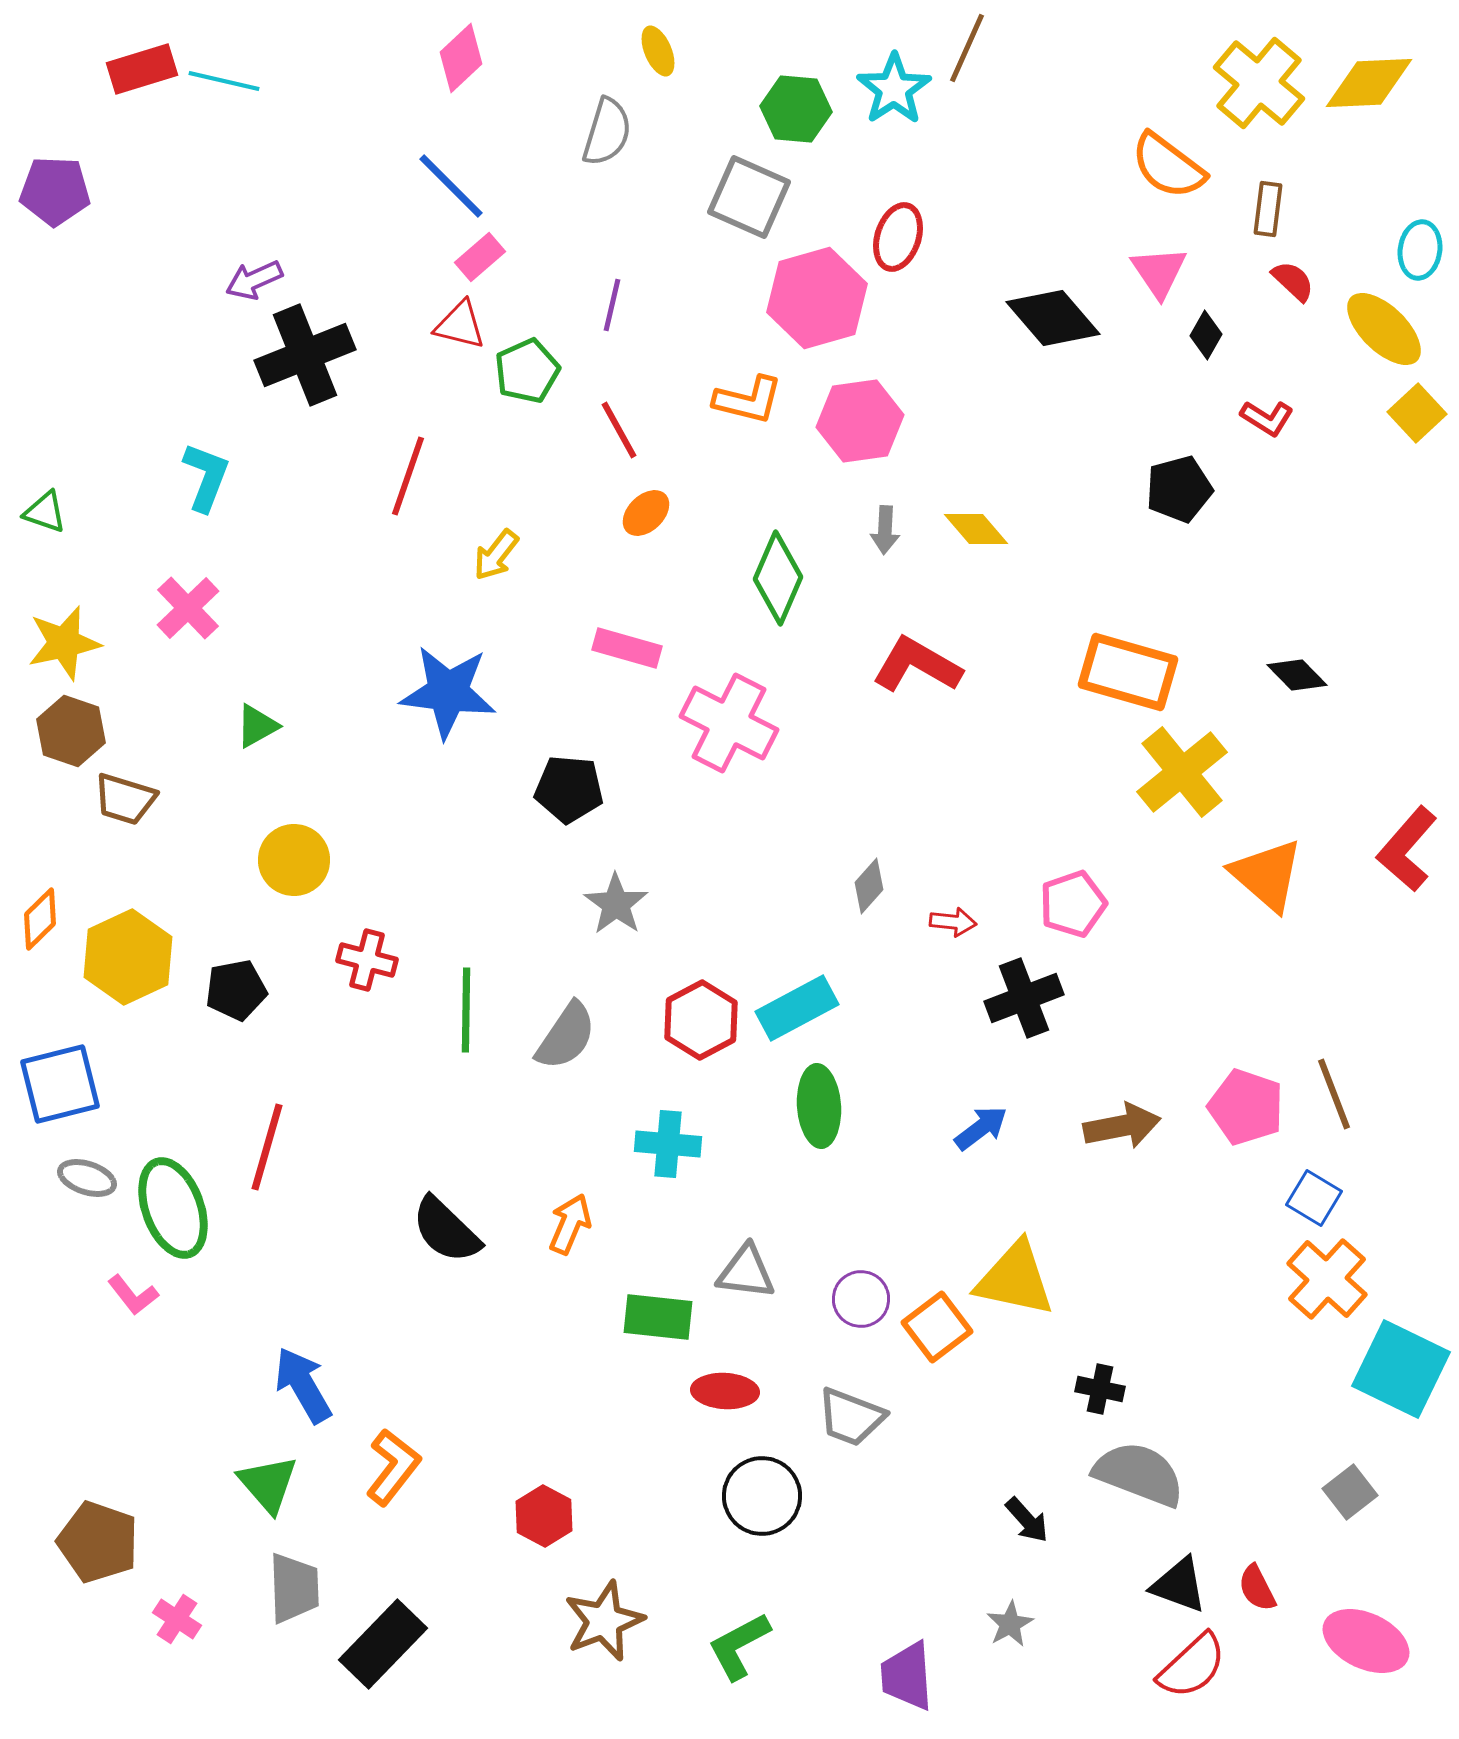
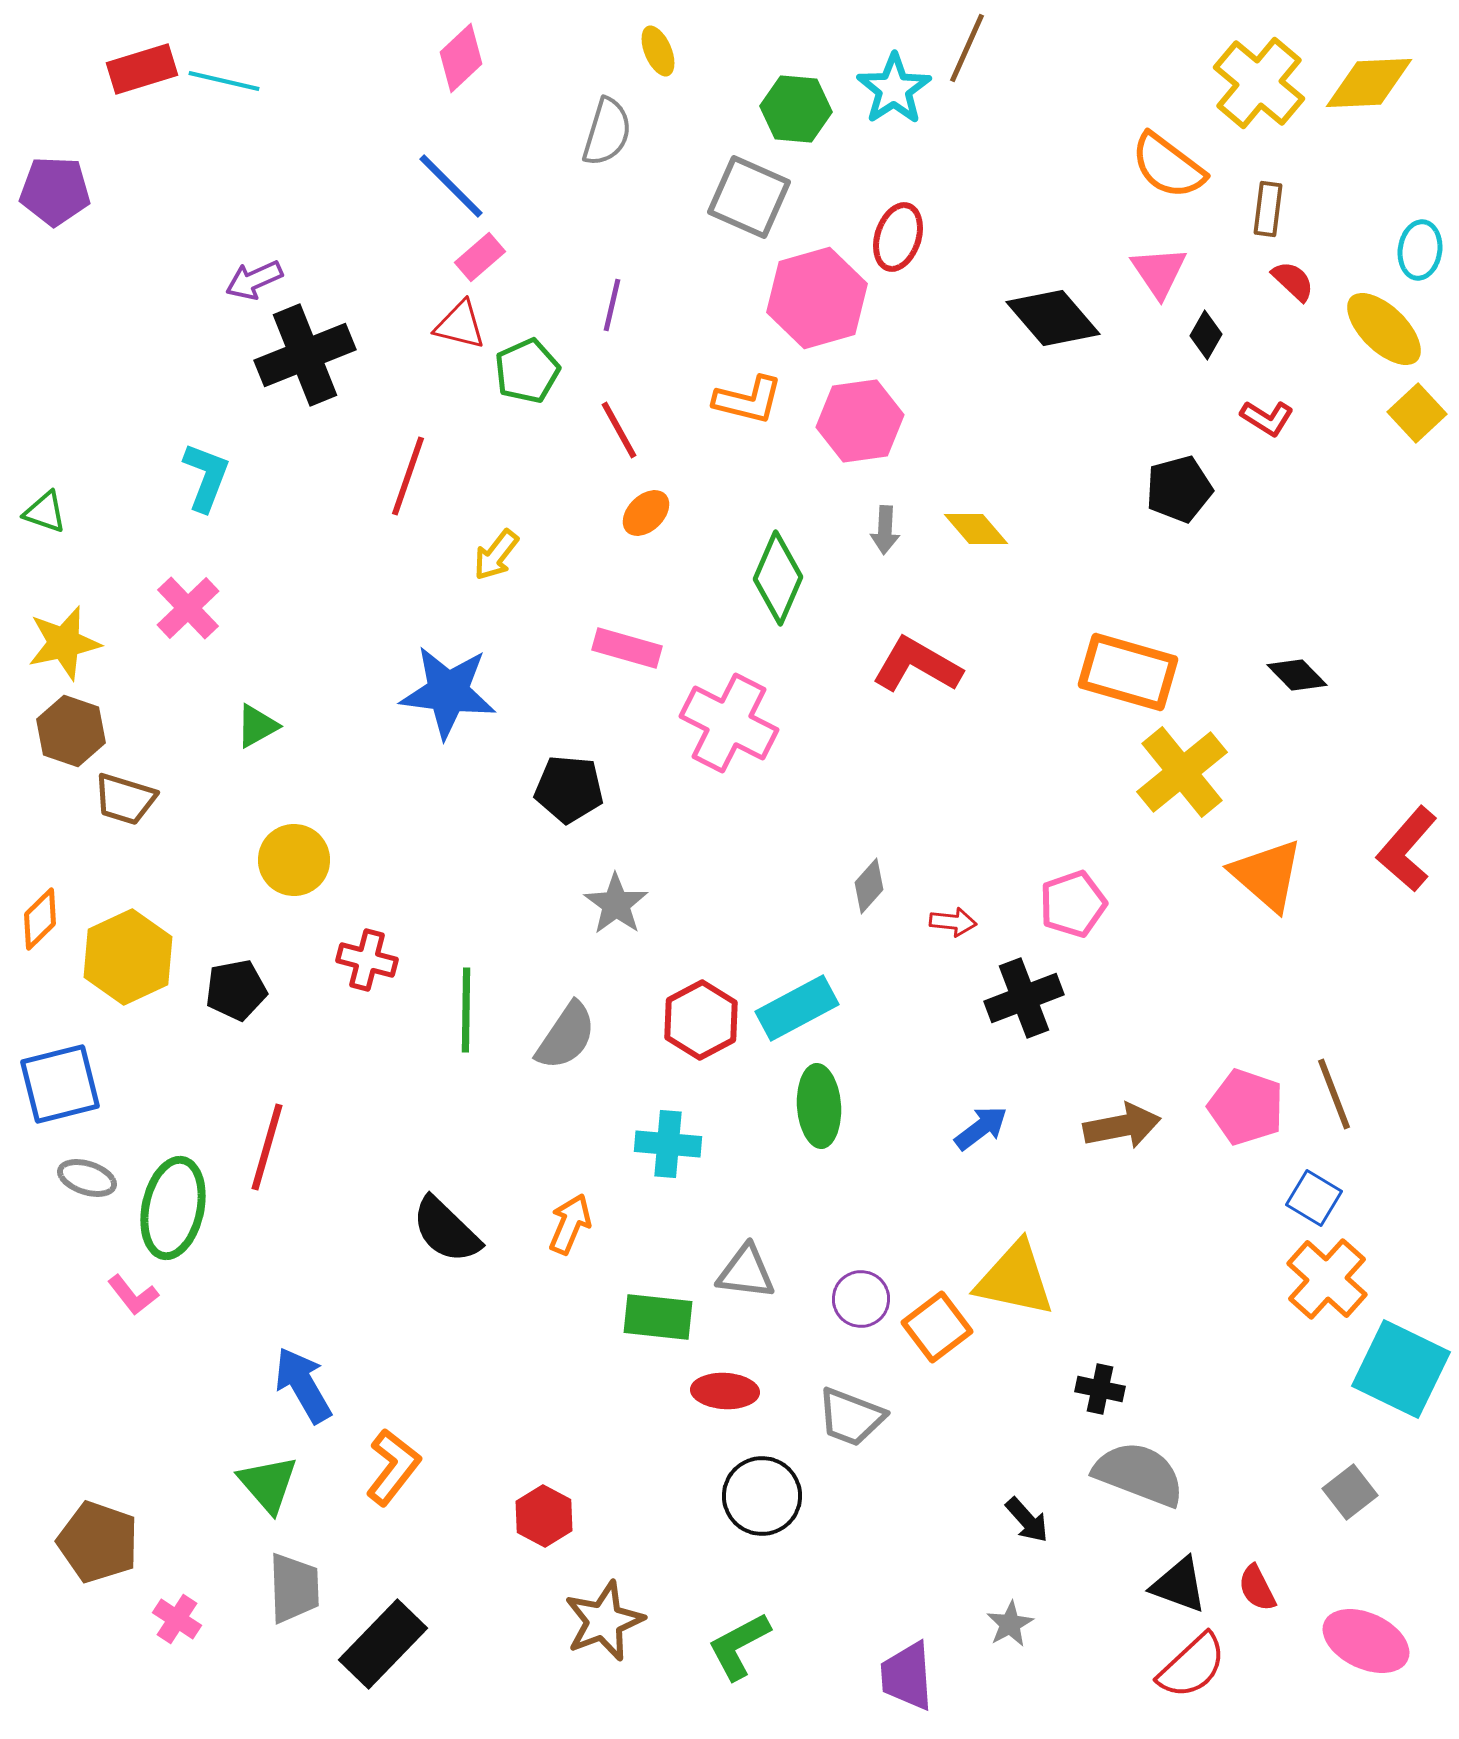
green ellipse at (173, 1208): rotated 32 degrees clockwise
